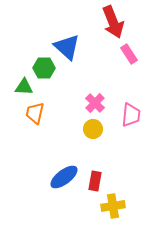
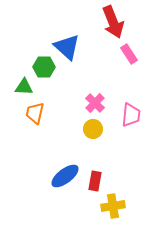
green hexagon: moved 1 px up
blue ellipse: moved 1 px right, 1 px up
